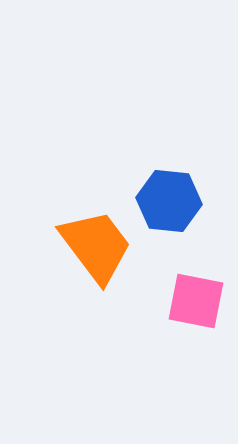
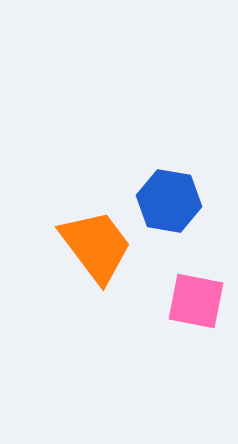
blue hexagon: rotated 4 degrees clockwise
